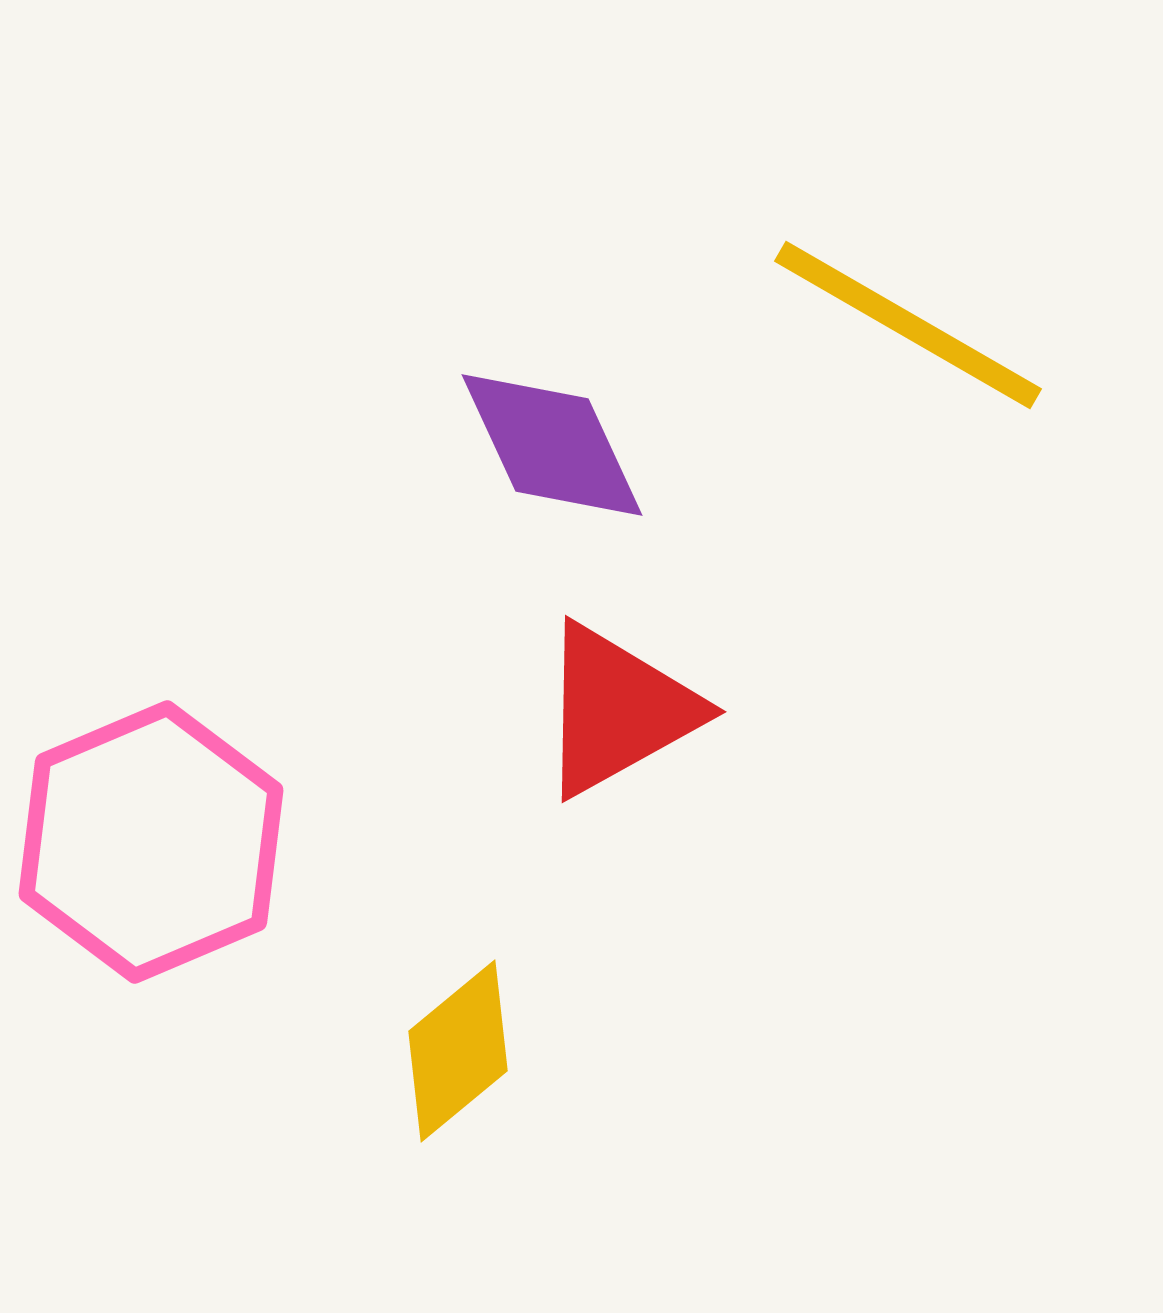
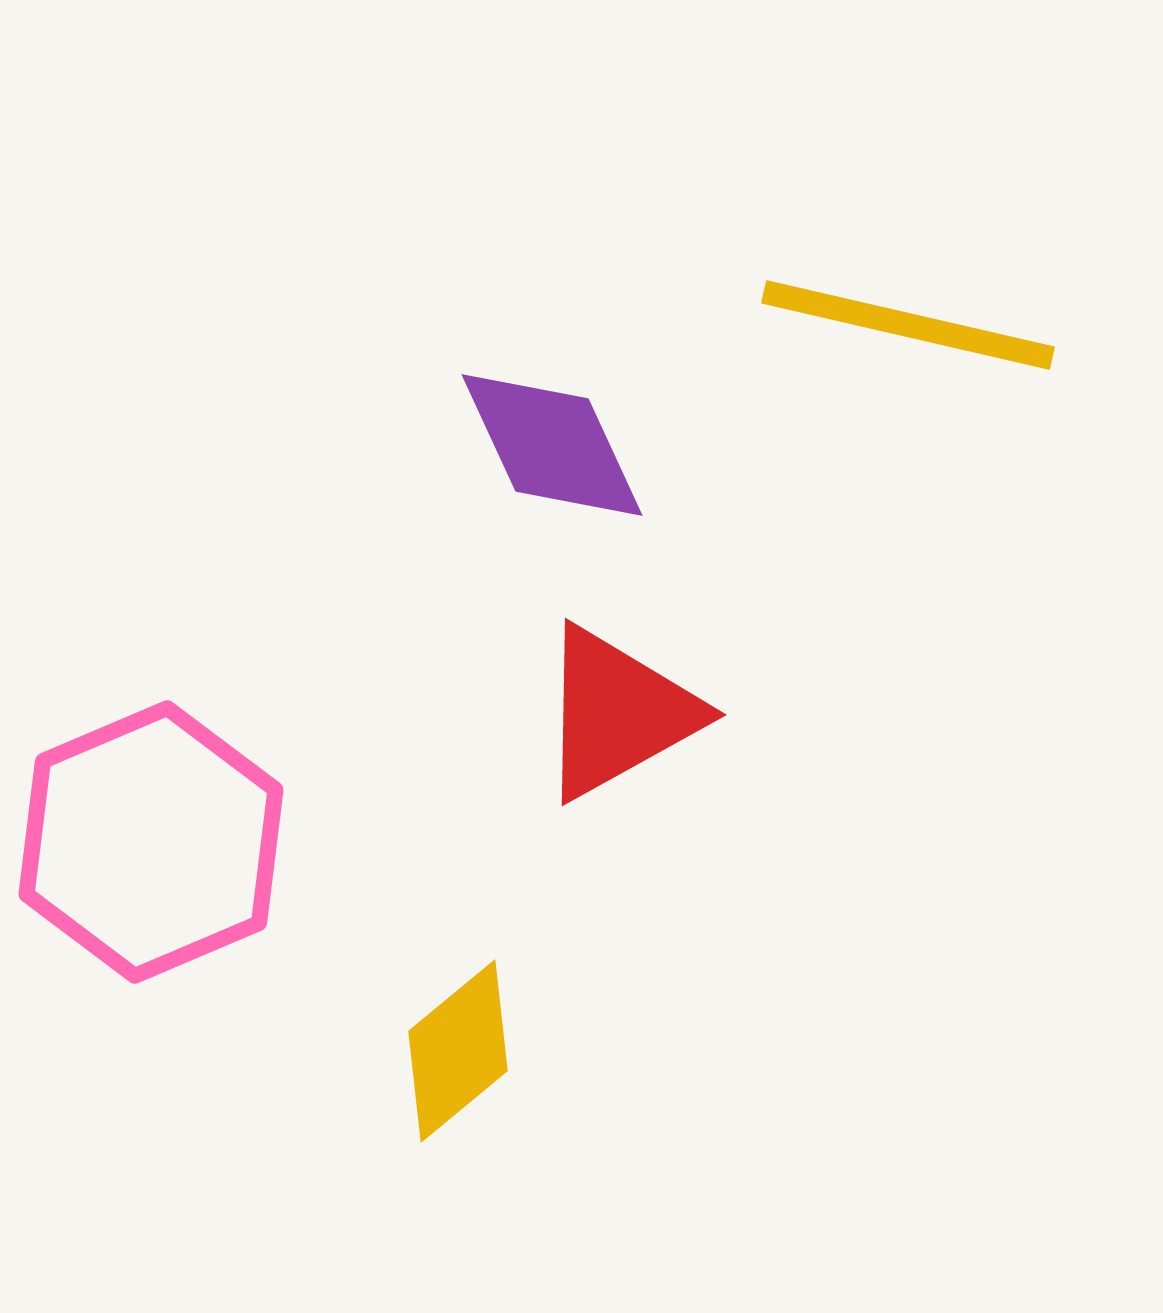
yellow line: rotated 17 degrees counterclockwise
red triangle: moved 3 px down
